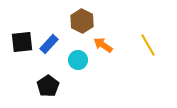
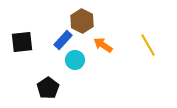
blue rectangle: moved 14 px right, 4 px up
cyan circle: moved 3 px left
black pentagon: moved 2 px down
